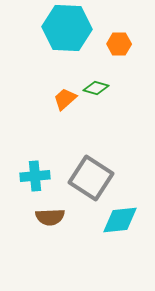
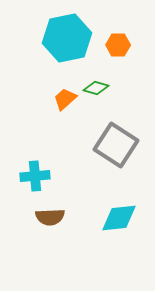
cyan hexagon: moved 10 px down; rotated 15 degrees counterclockwise
orange hexagon: moved 1 px left, 1 px down
gray square: moved 25 px right, 33 px up
cyan diamond: moved 1 px left, 2 px up
